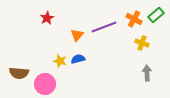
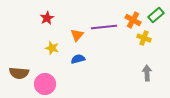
orange cross: moved 1 px left, 1 px down
purple line: rotated 15 degrees clockwise
yellow cross: moved 2 px right, 5 px up
yellow star: moved 8 px left, 13 px up
